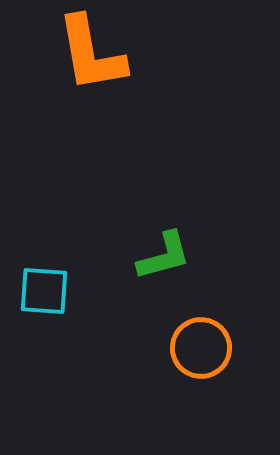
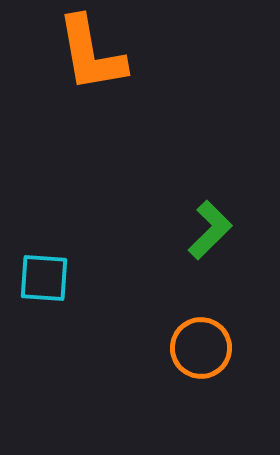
green L-shape: moved 46 px right, 26 px up; rotated 30 degrees counterclockwise
cyan square: moved 13 px up
